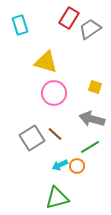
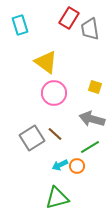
gray trapezoid: rotated 65 degrees counterclockwise
yellow triangle: rotated 20 degrees clockwise
